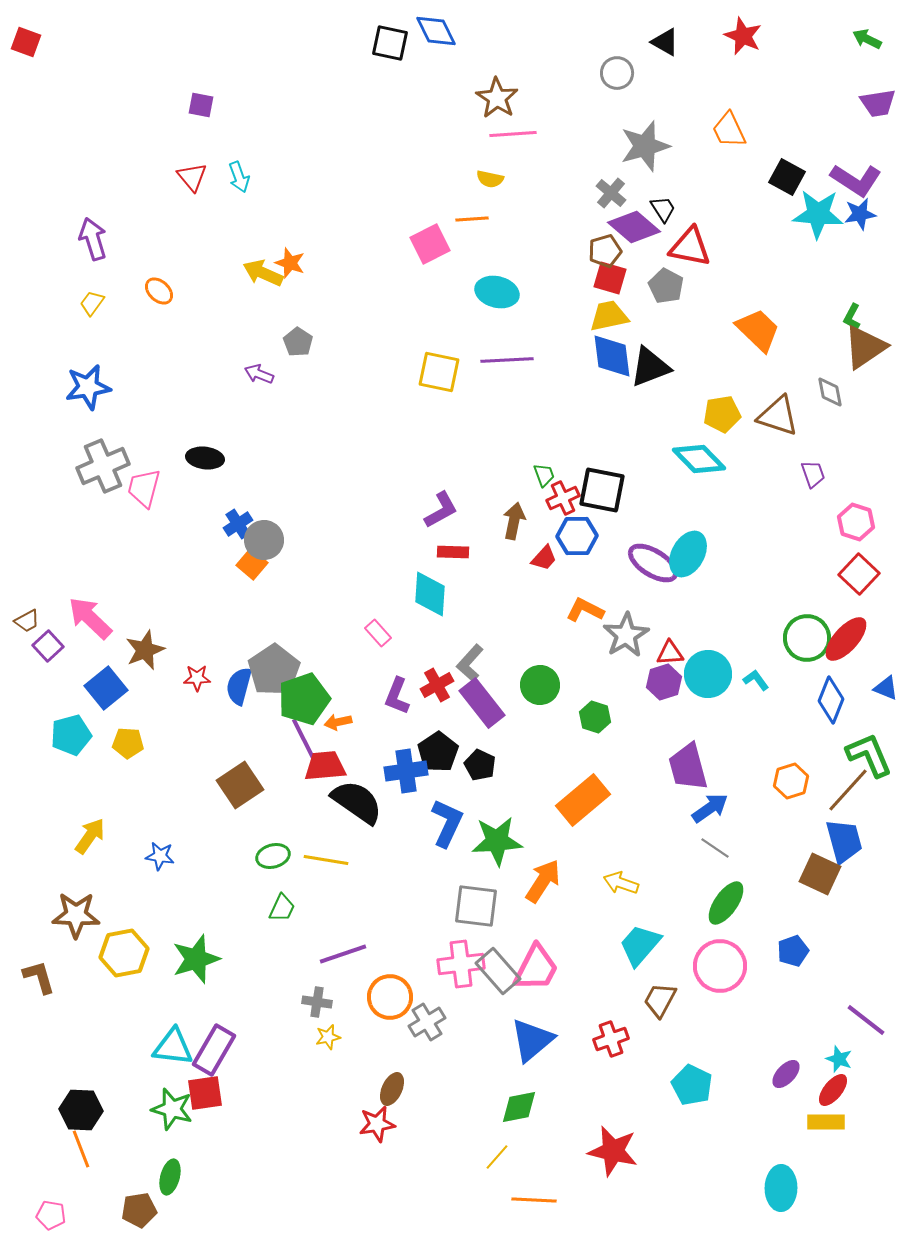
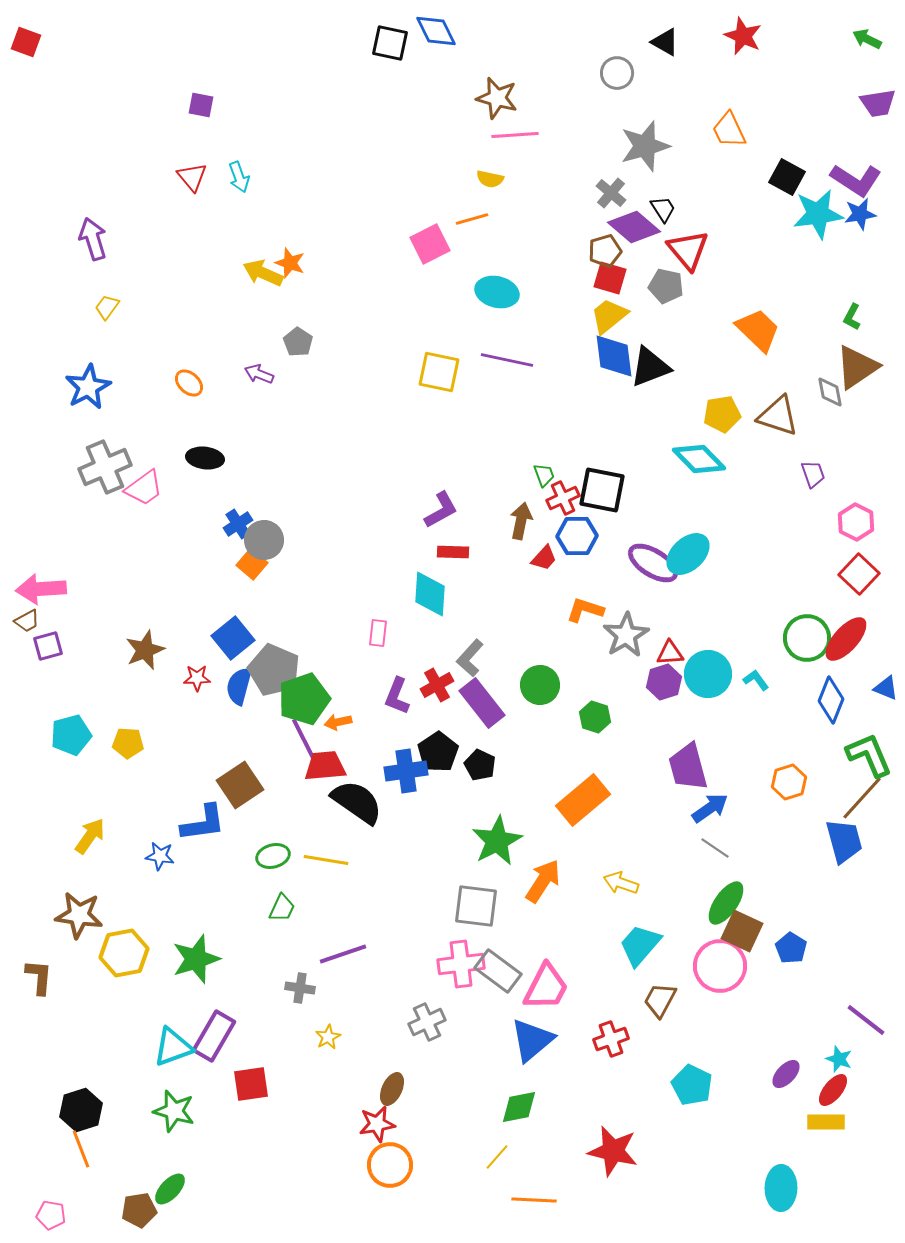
brown star at (497, 98): rotated 18 degrees counterclockwise
pink line at (513, 134): moved 2 px right, 1 px down
cyan star at (818, 214): rotated 12 degrees counterclockwise
orange line at (472, 219): rotated 12 degrees counterclockwise
red triangle at (690, 247): moved 2 px left, 3 px down; rotated 39 degrees clockwise
gray pentagon at (666, 286): rotated 16 degrees counterclockwise
orange ellipse at (159, 291): moved 30 px right, 92 px down
yellow trapezoid at (92, 303): moved 15 px right, 4 px down
yellow trapezoid at (609, 316): rotated 27 degrees counterclockwise
brown triangle at (865, 347): moved 8 px left, 20 px down
blue diamond at (612, 356): moved 2 px right
purple line at (507, 360): rotated 15 degrees clockwise
blue star at (88, 387): rotated 18 degrees counterclockwise
gray cross at (103, 466): moved 2 px right, 1 px down
pink trapezoid at (144, 488): rotated 141 degrees counterclockwise
brown arrow at (514, 521): moved 7 px right
pink hexagon at (856, 522): rotated 9 degrees clockwise
cyan ellipse at (688, 554): rotated 18 degrees clockwise
orange L-shape at (585, 610): rotated 9 degrees counterclockwise
pink arrow at (90, 618): moved 49 px left, 29 px up; rotated 48 degrees counterclockwise
pink rectangle at (378, 633): rotated 48 degrees clockwise
purple square at (48, 646): rotated 28 degrees clockwise
gray L-shape at (470, 663): moved 5 px up
gray pentagon at (274, 670): rotated 15 degrees counterclockwise
blue square at (106, 688): moved 127 px right, 50 px up
orange hexagon at (791, 781): moved 2 px left, 1 px down
brown line at (848, 790): moved 14 px right, 8 px down
blue L-shape at (447, 823): moved 244 px left; rotated 57 degrees clockwise
green star at (497, 841): rotated 24 degrees counterclockwise
brown square at (820, 874): moved 78 px left, 57 px down
brown star at (76, 915): moved 3 px right; rotated 6 degrees clockwise
blue pentagon at (793, 951): moved 2 px left, 3 px up; rotated 20 degrees counterclockwise
pink trapezoid at (536, 968): moved 10 px right, 19 px down
gray rectangle at (498, 971): rotated 12 degrees counterclockwise
brown L-shape at (39, 977): rotated 21 degrees clockwise
orange circle at (390, 997): moved 168 px down
gray cross at (317, 1002): moved 17 px left, 14 px up
gray cross at (427, 1022): rotated 6 degrees clockwise
yellow star at (328, 1037): rotated 15 degrees counterclockwise
cyan triangle at (173, 1047): rotated 27 degrees counterclockwise
purple rectangle at (214, 1050): moved 14 px up
red square at (205, 1093): moved 46 px right, 9 px up
green star at (172, 1109): moved 2 px right, 2 px down
black hexagon at (81, 1110): rotated 21 degrees counterclockwise
green ellipse at (170, 1177): moved 12 px down; rotated 28 degrees clockwise
